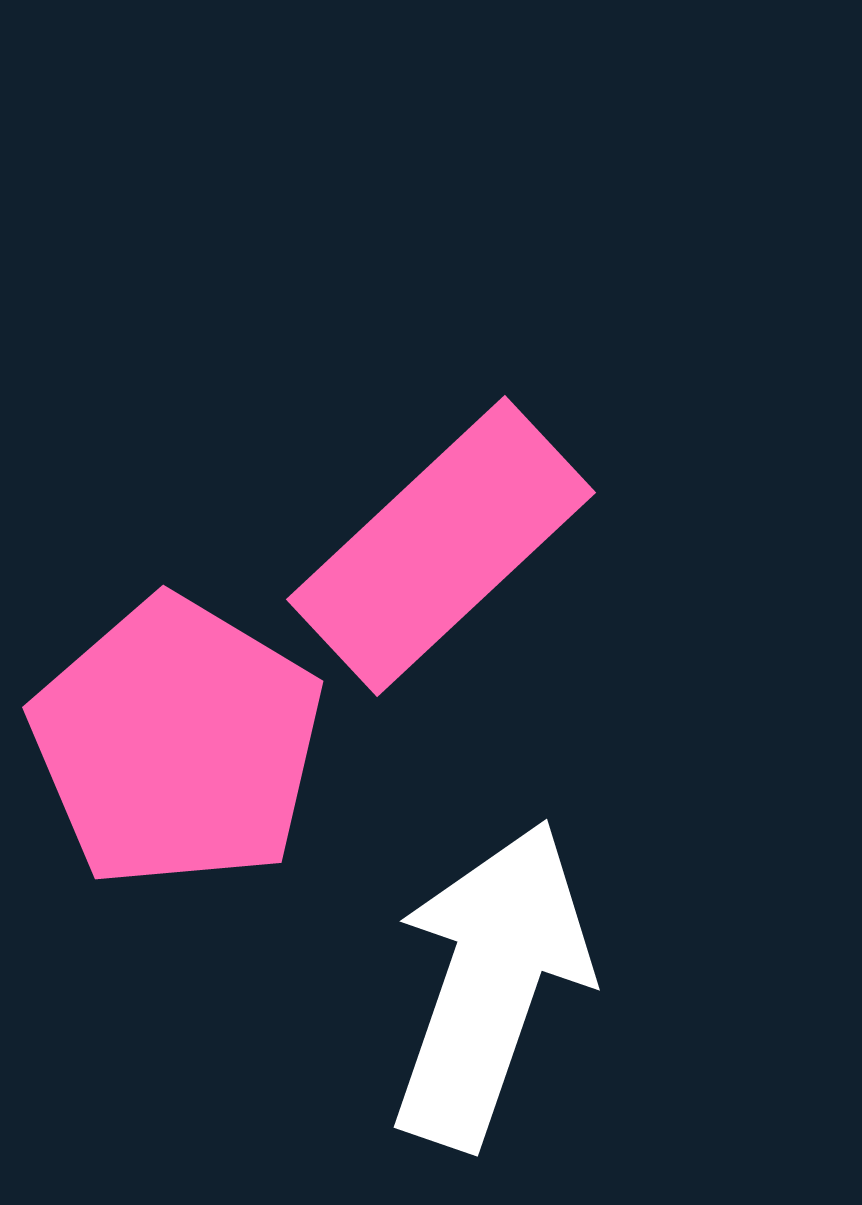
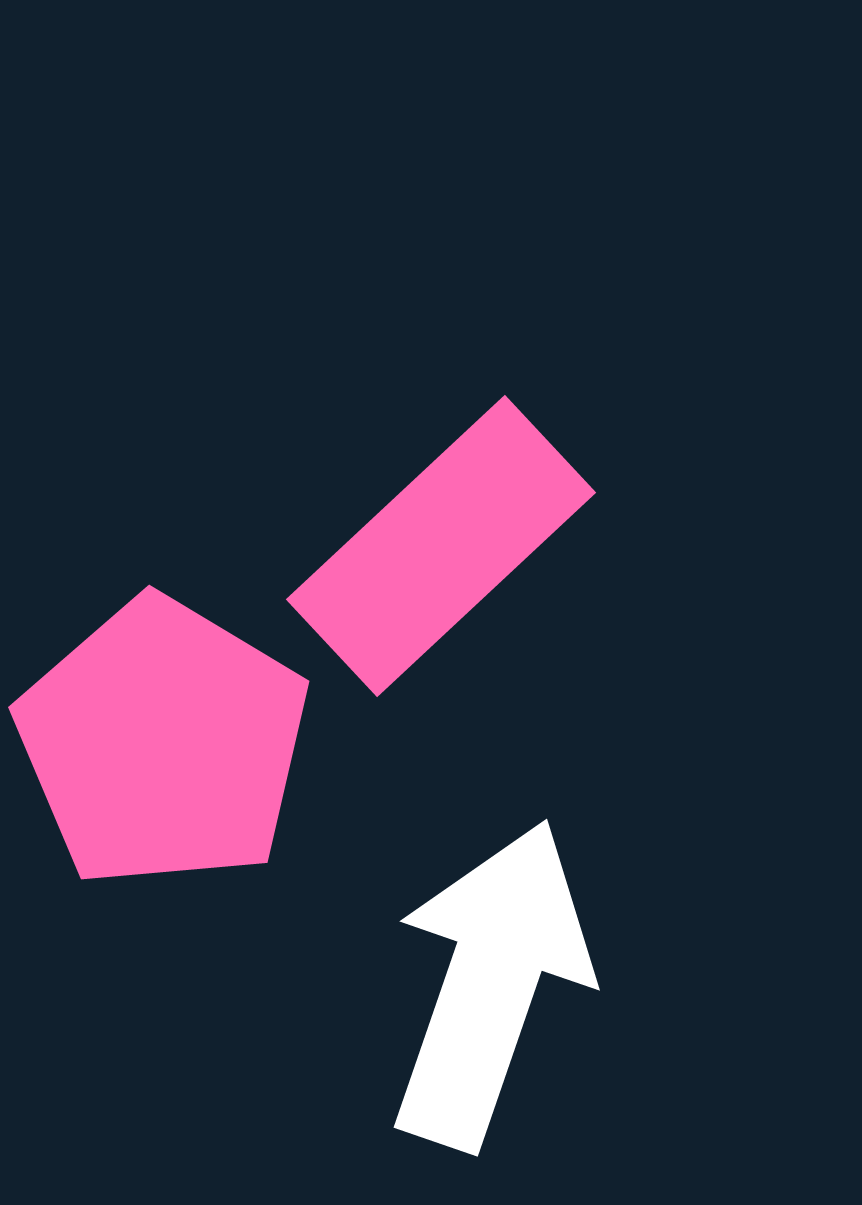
pink pentagon: moved 14 px left
